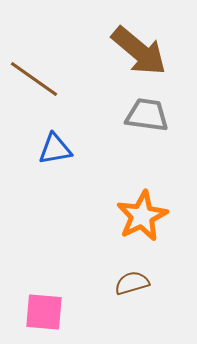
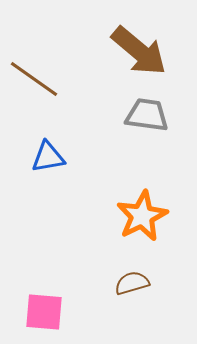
blue triangle: moved 7 px left, 8 px down
